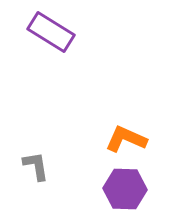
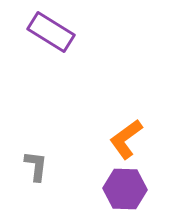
orange L-shape: rotated 60 degrees counterclockwise
gray L-shape: rotated 16 degrees clockwise
